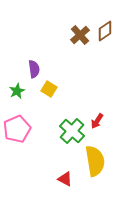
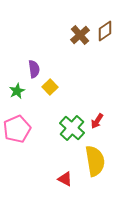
yellow square: moved 1 px right, 2 px up; rotated 14 degrees clockwise
green cross: moved 3 px up
